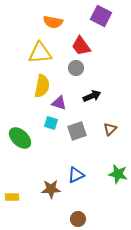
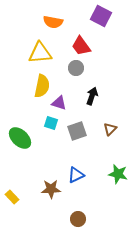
black arrow: rotated 48 degrees counterclockwise
yellow rectangle: rotated 48 degrees clockwise
